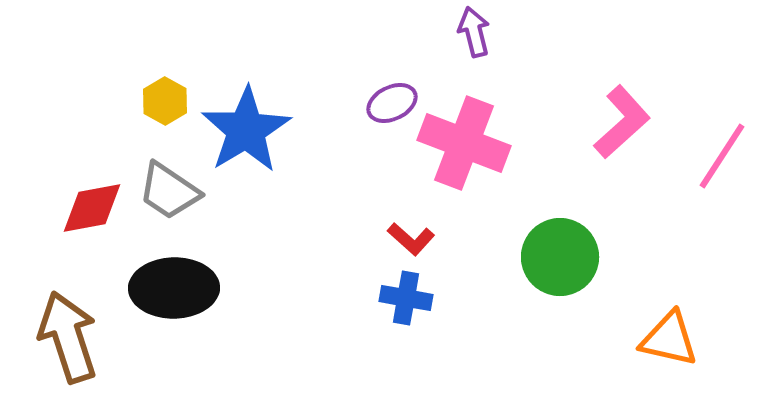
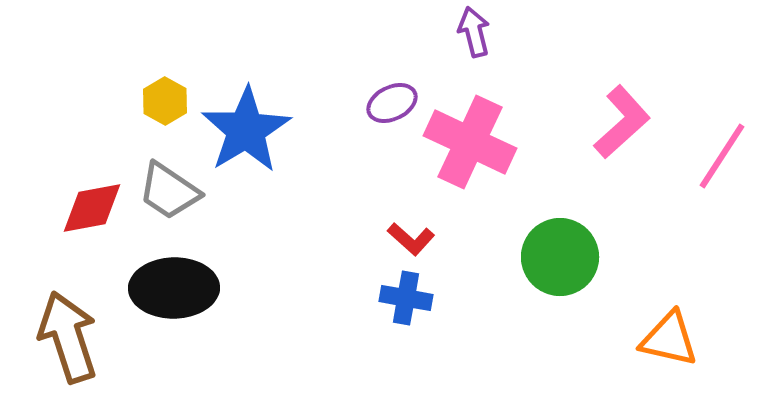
pink cross: moved 6 px right, 1 px up; rotated 4 degrees clockwise
